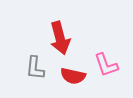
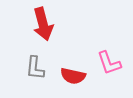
red arrow: moved 17 px left, 14 px up
pink L-shape: moved 3 px right, 2 px up
